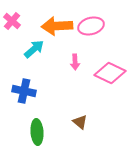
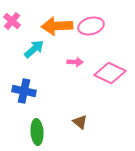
pink arrow: rotated 84 degrees counterclockwise
